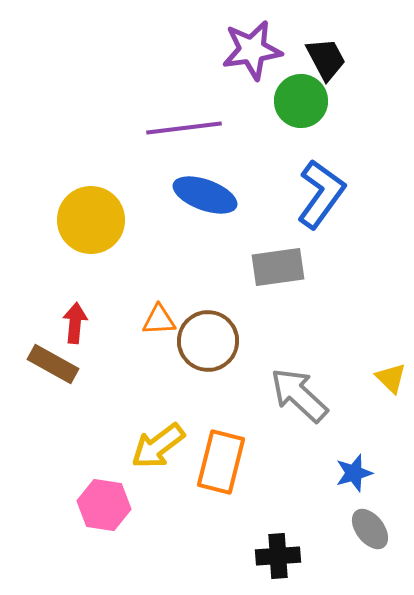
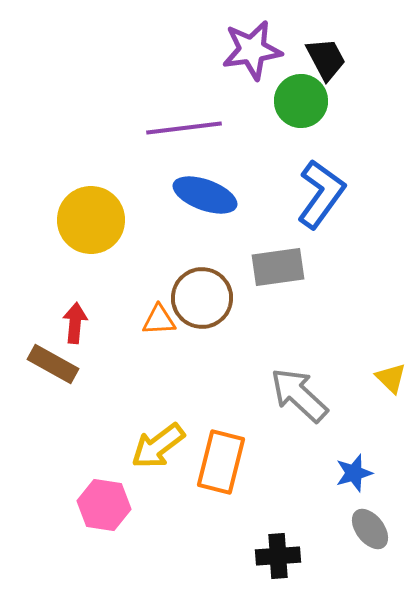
brown circle: moved 6 px left, 43 px up
